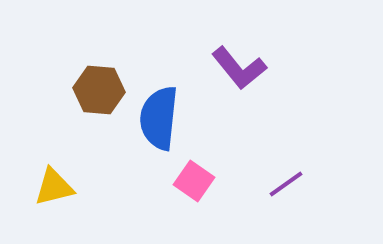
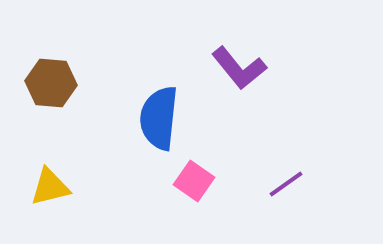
brown hexagon: moved 48 px left, 7 px up
yellow triangle: moved 4 px left
